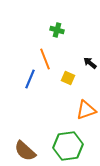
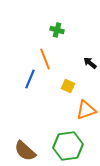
yellow square: moved 8 px down
